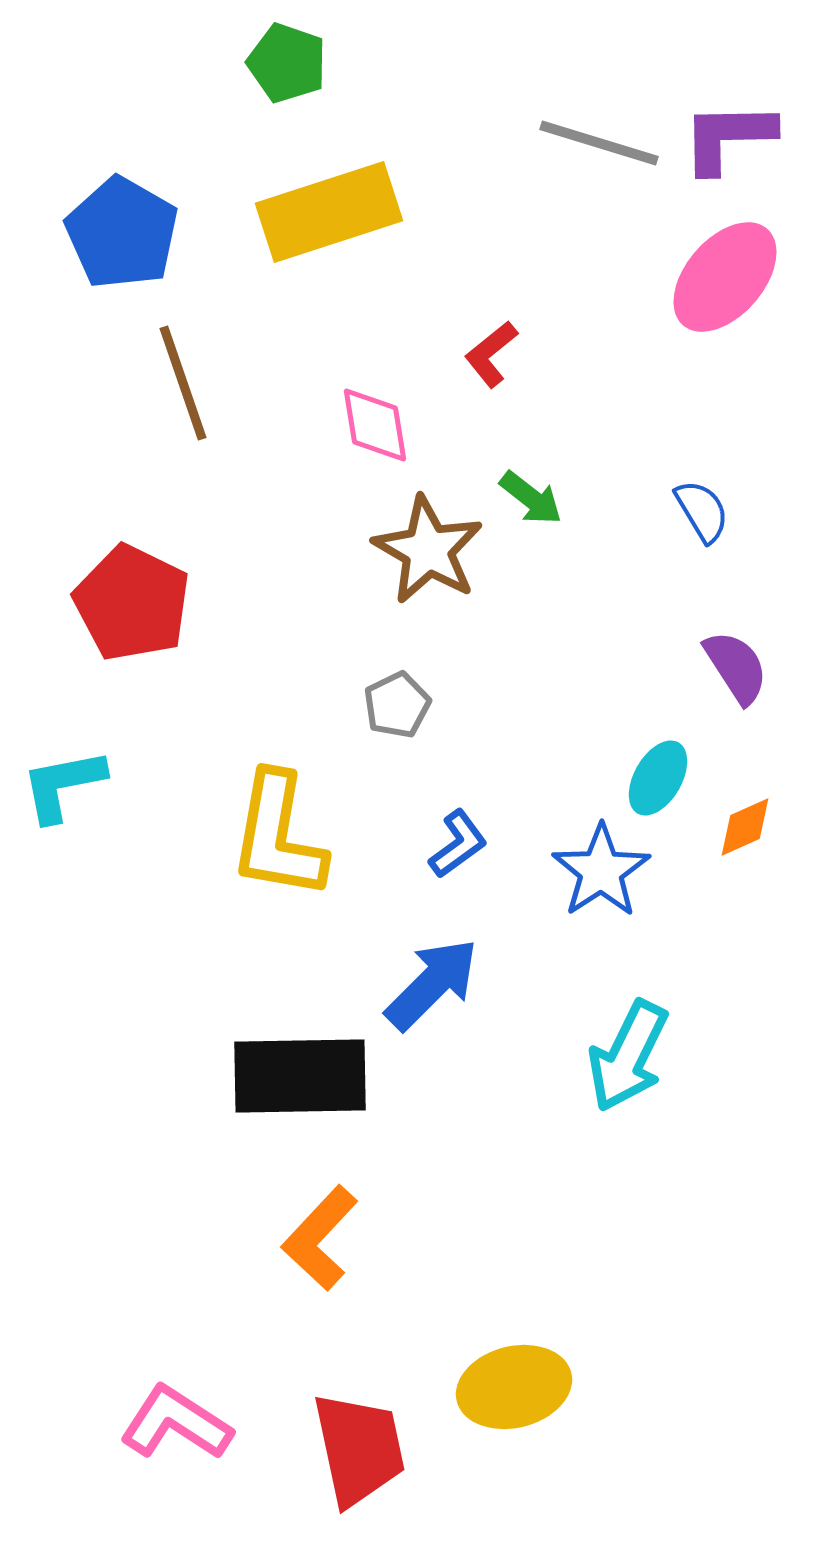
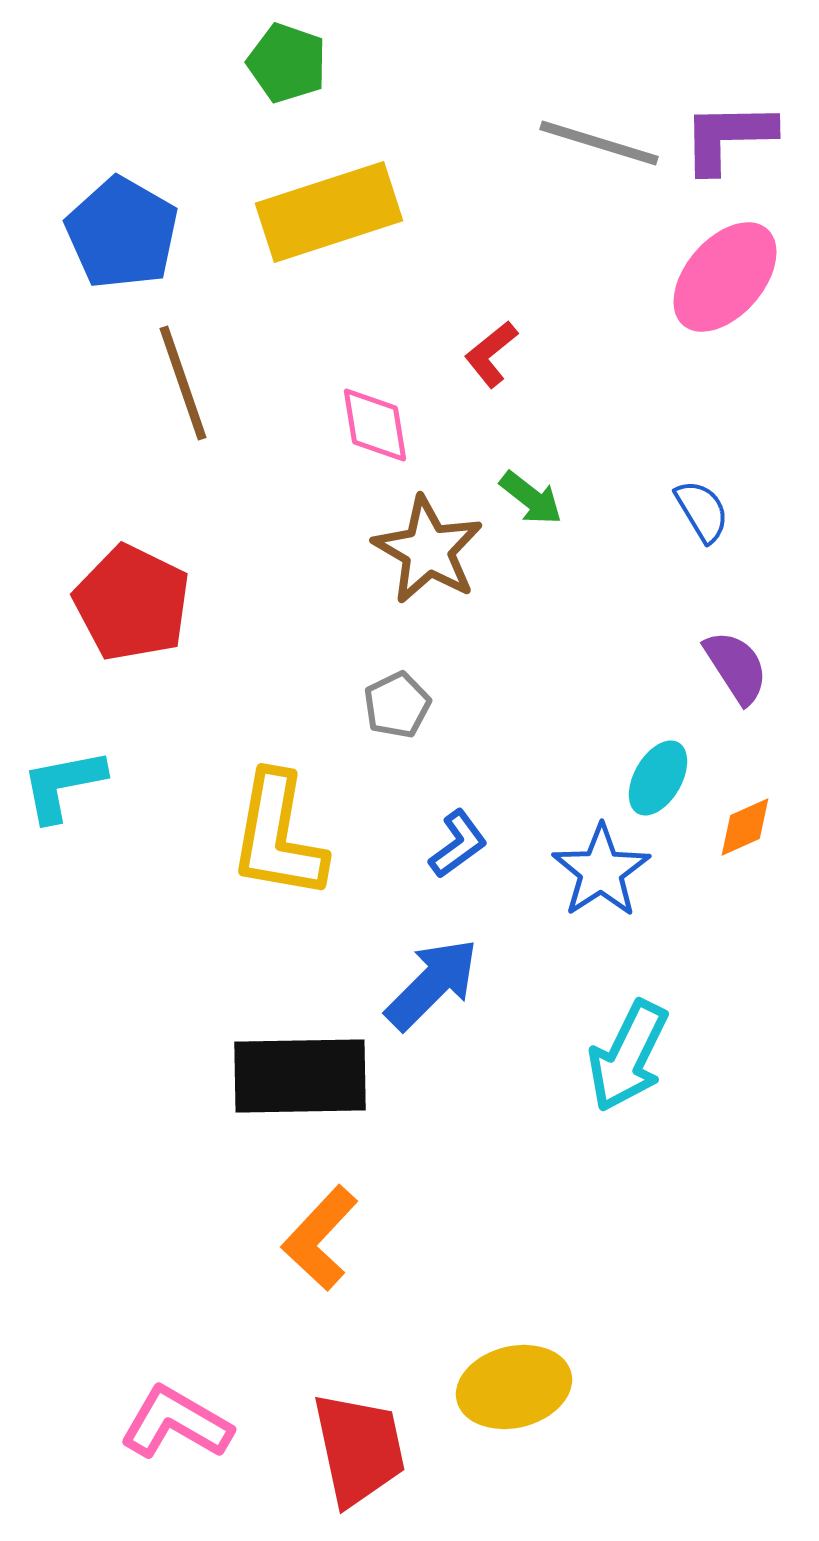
pink L-shape: rotated 3 degrees counterclockwise
